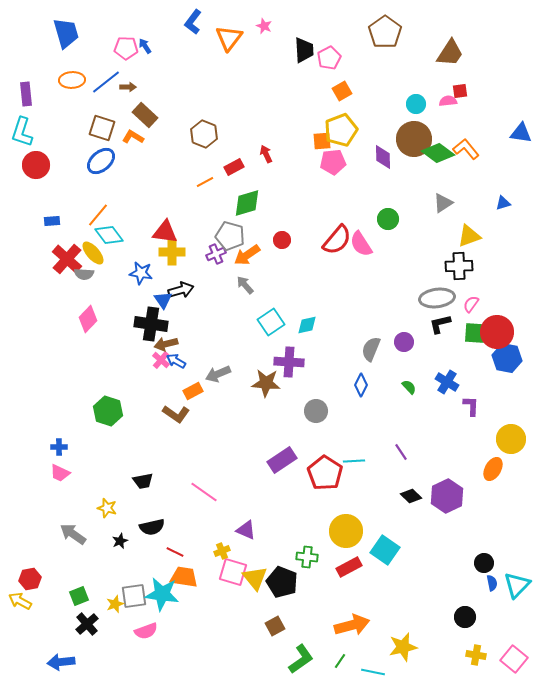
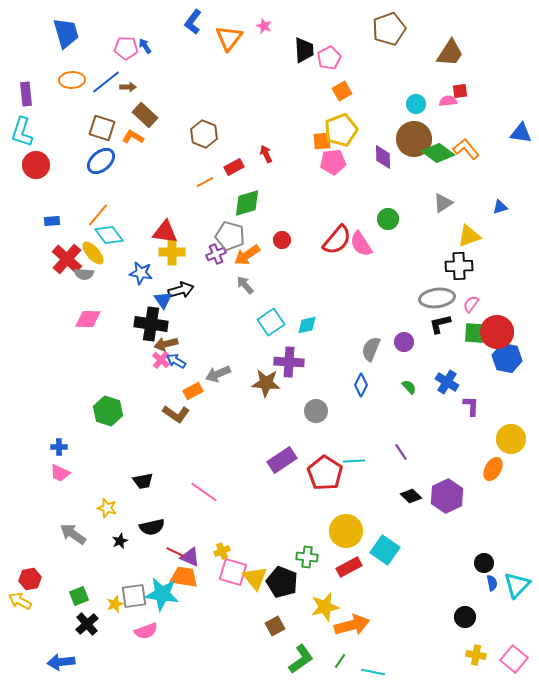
brown pentagon at (385, 32): moved 4 px right, 3 px up; rotated 16 degrees clockwise
blue triangle at (503, 203): moved 3 px left, 4 px down
pink diamond at (88, 319): rotated 48 degrees clockwise
purple triangle at (246, 530): moved 56 px left, 27 px down
yellow star at (403, 647): moved 78 px left, 40 px up
